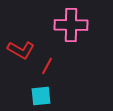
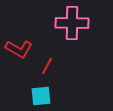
pink cross: moved 1 px right, 2 px up
red L-shape: moved 2 px left, 1 px up
